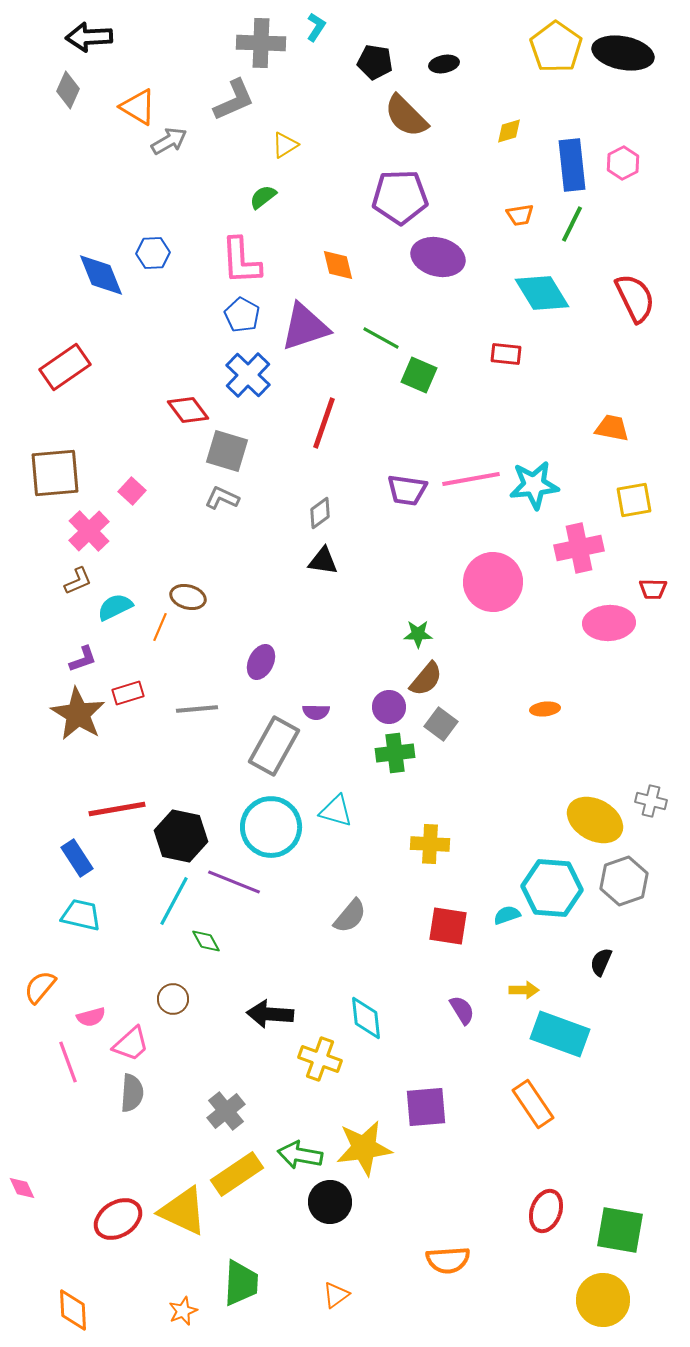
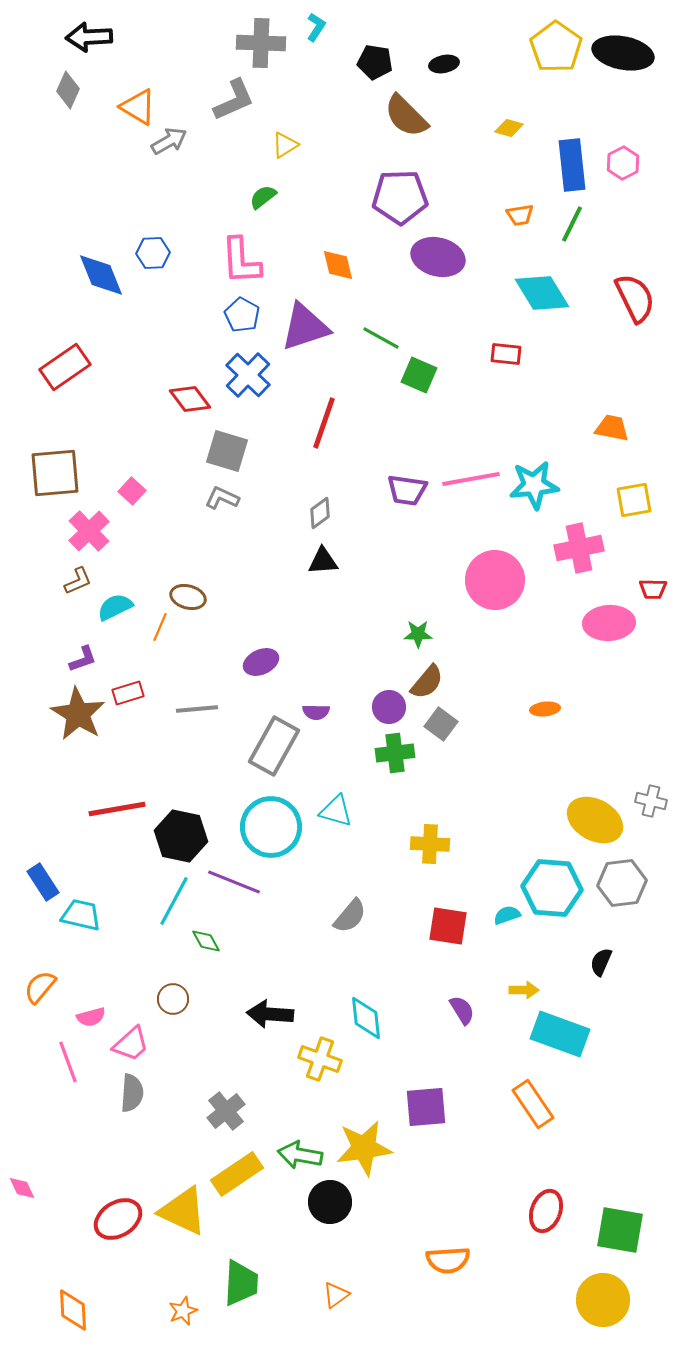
yellow diamond at (509, 131): moved 3 px up; rotated 32 degrees clockwise
red diamond at (188, 410): moved 2 px right, 11 px up
black triangle at (323, 561): rotated 12 degrees counterclockwise
pink circle at (493, 582): moved 2 px right, 2 px up
purple ellipse at (261, 662): rotated 40 degrees clockwise
brown semicircle at (426, 679): moved 1 px right, 3 px down
blue rectangle at (77, 858): moved 34 px left, 24 px down
gray hexagon at (624, 881): moved 2 px left, 2 px down; rotated 12 degrees clockwise
